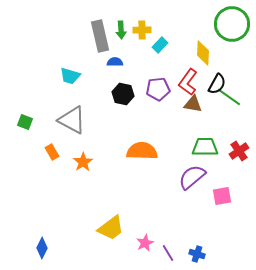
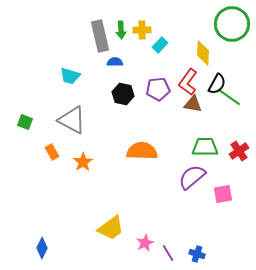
pink square: moved 1 px right, 2 px up
